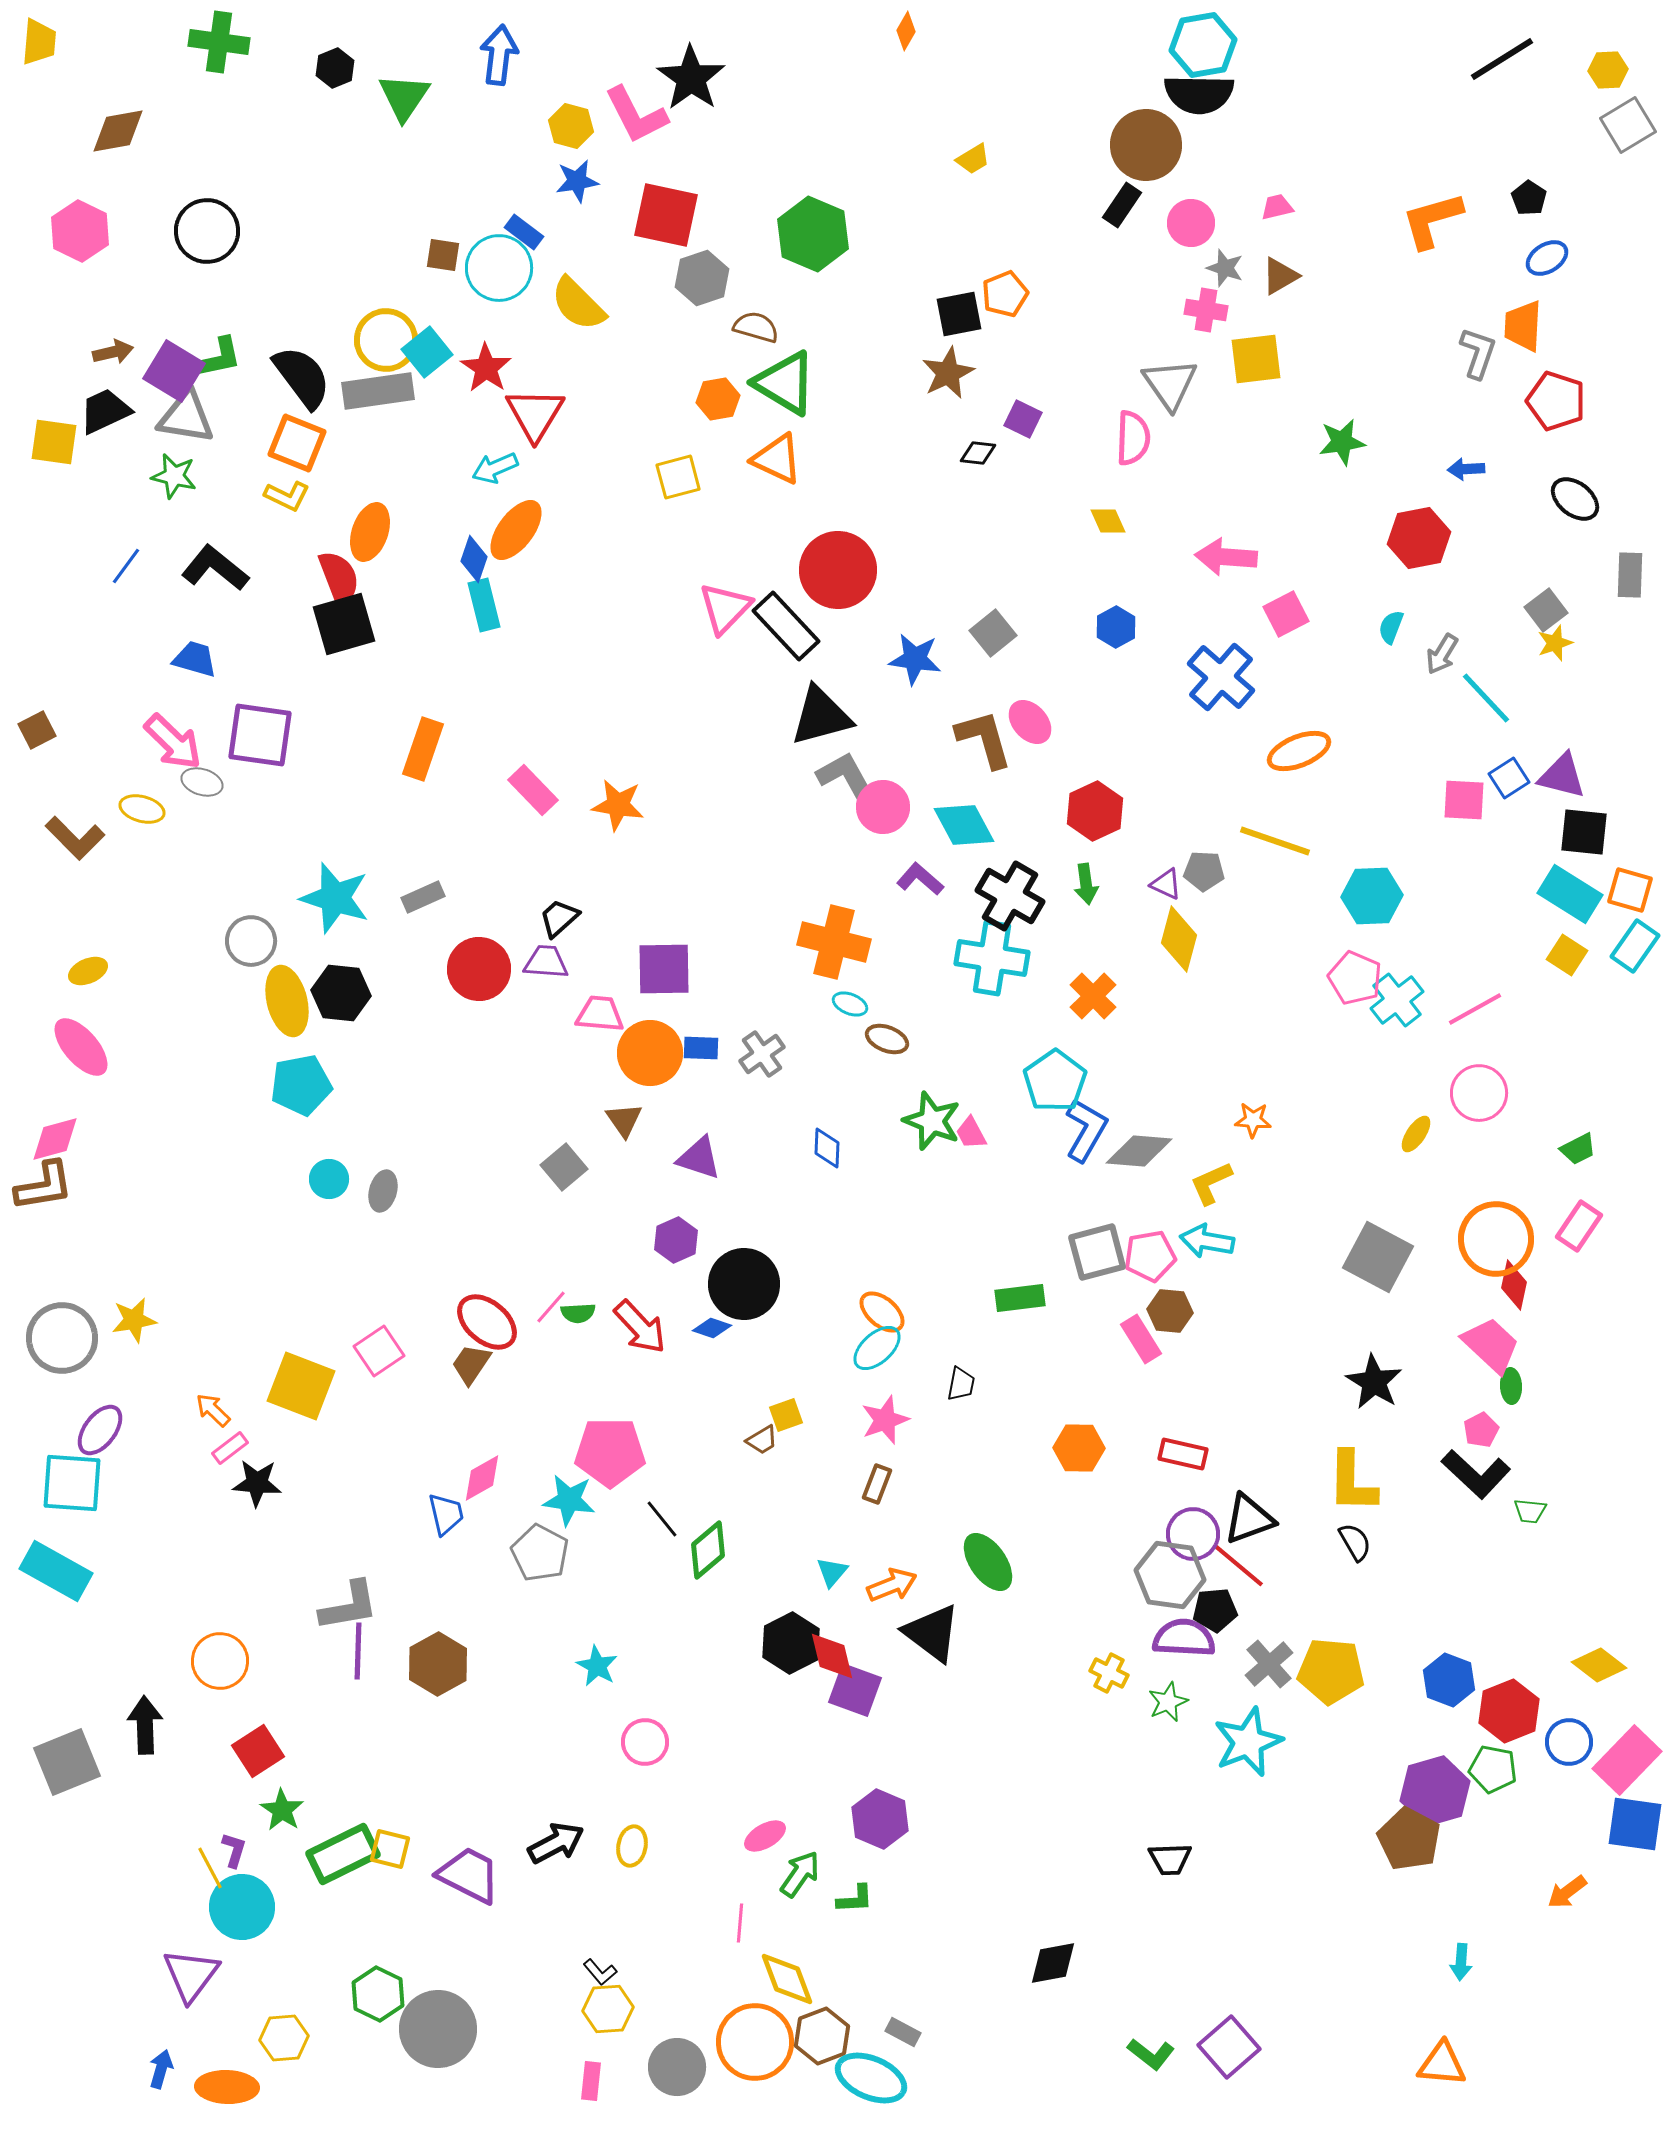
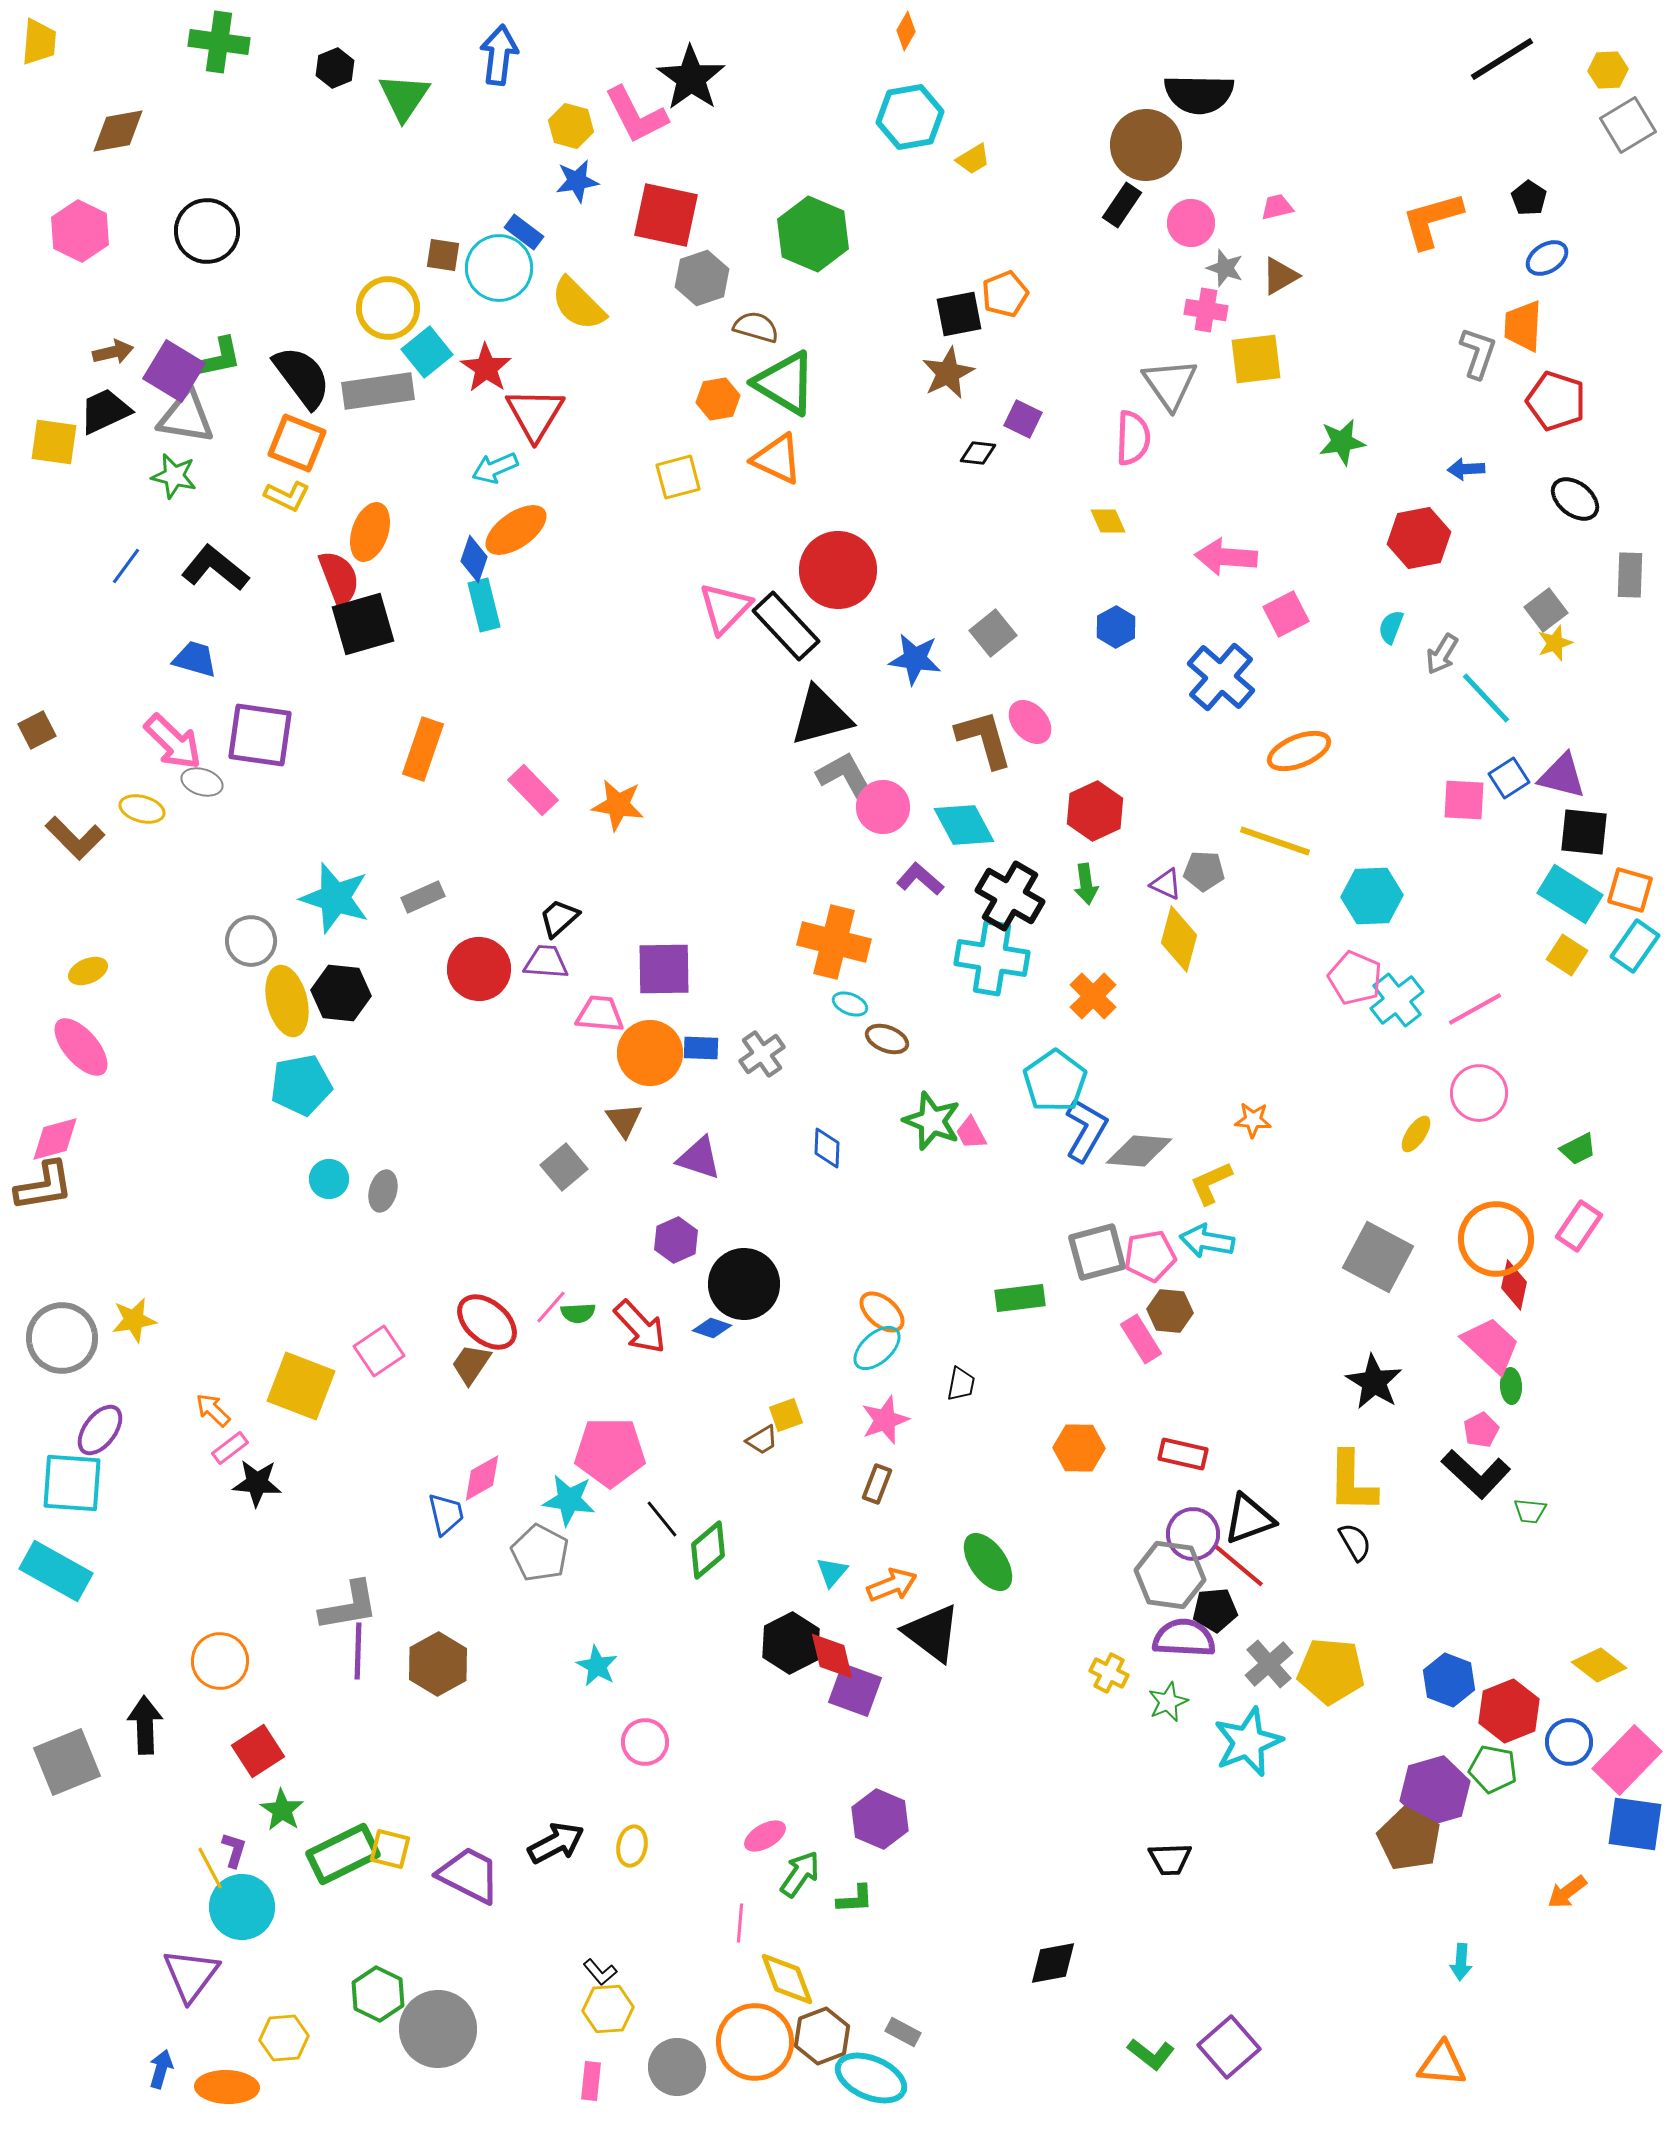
cyan hexagon at (1203, 45): moved 293 px left, 72 px down
yellow circle at (386, 340): moved 2 px right, 32 px up
orange ellipse at (516, 530): rotated 18 degrees clockwise
black square at (344, 624): moved 19 px right
